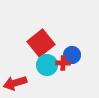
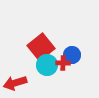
red square: moved 4 px down
